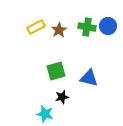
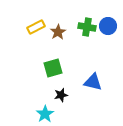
brown star: moved 1 px left, 2 px down
green square: moved 3 px left, 3 px up
blue triangle: moved 4 px right, 4 px down
black star: moved 1 px left, 2 px up
cyan star: rotated 24 degrees clockwise
